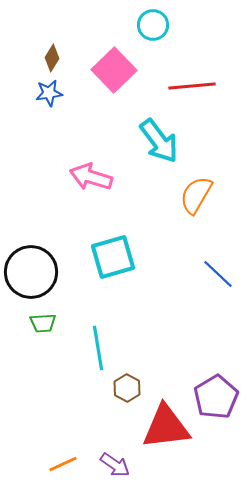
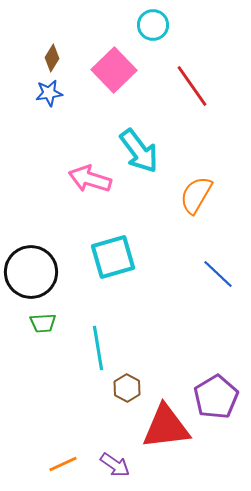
red line: rotated 60 degrees clockwise
cyan arrow: moved 20 px left, 10 px down
pink arrow: moved 1 px left, 2 px down
